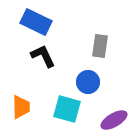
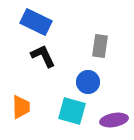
cyan square: moved 5 px right, 2 px down
purple ellipse: rotated 20 degrees clockwise
